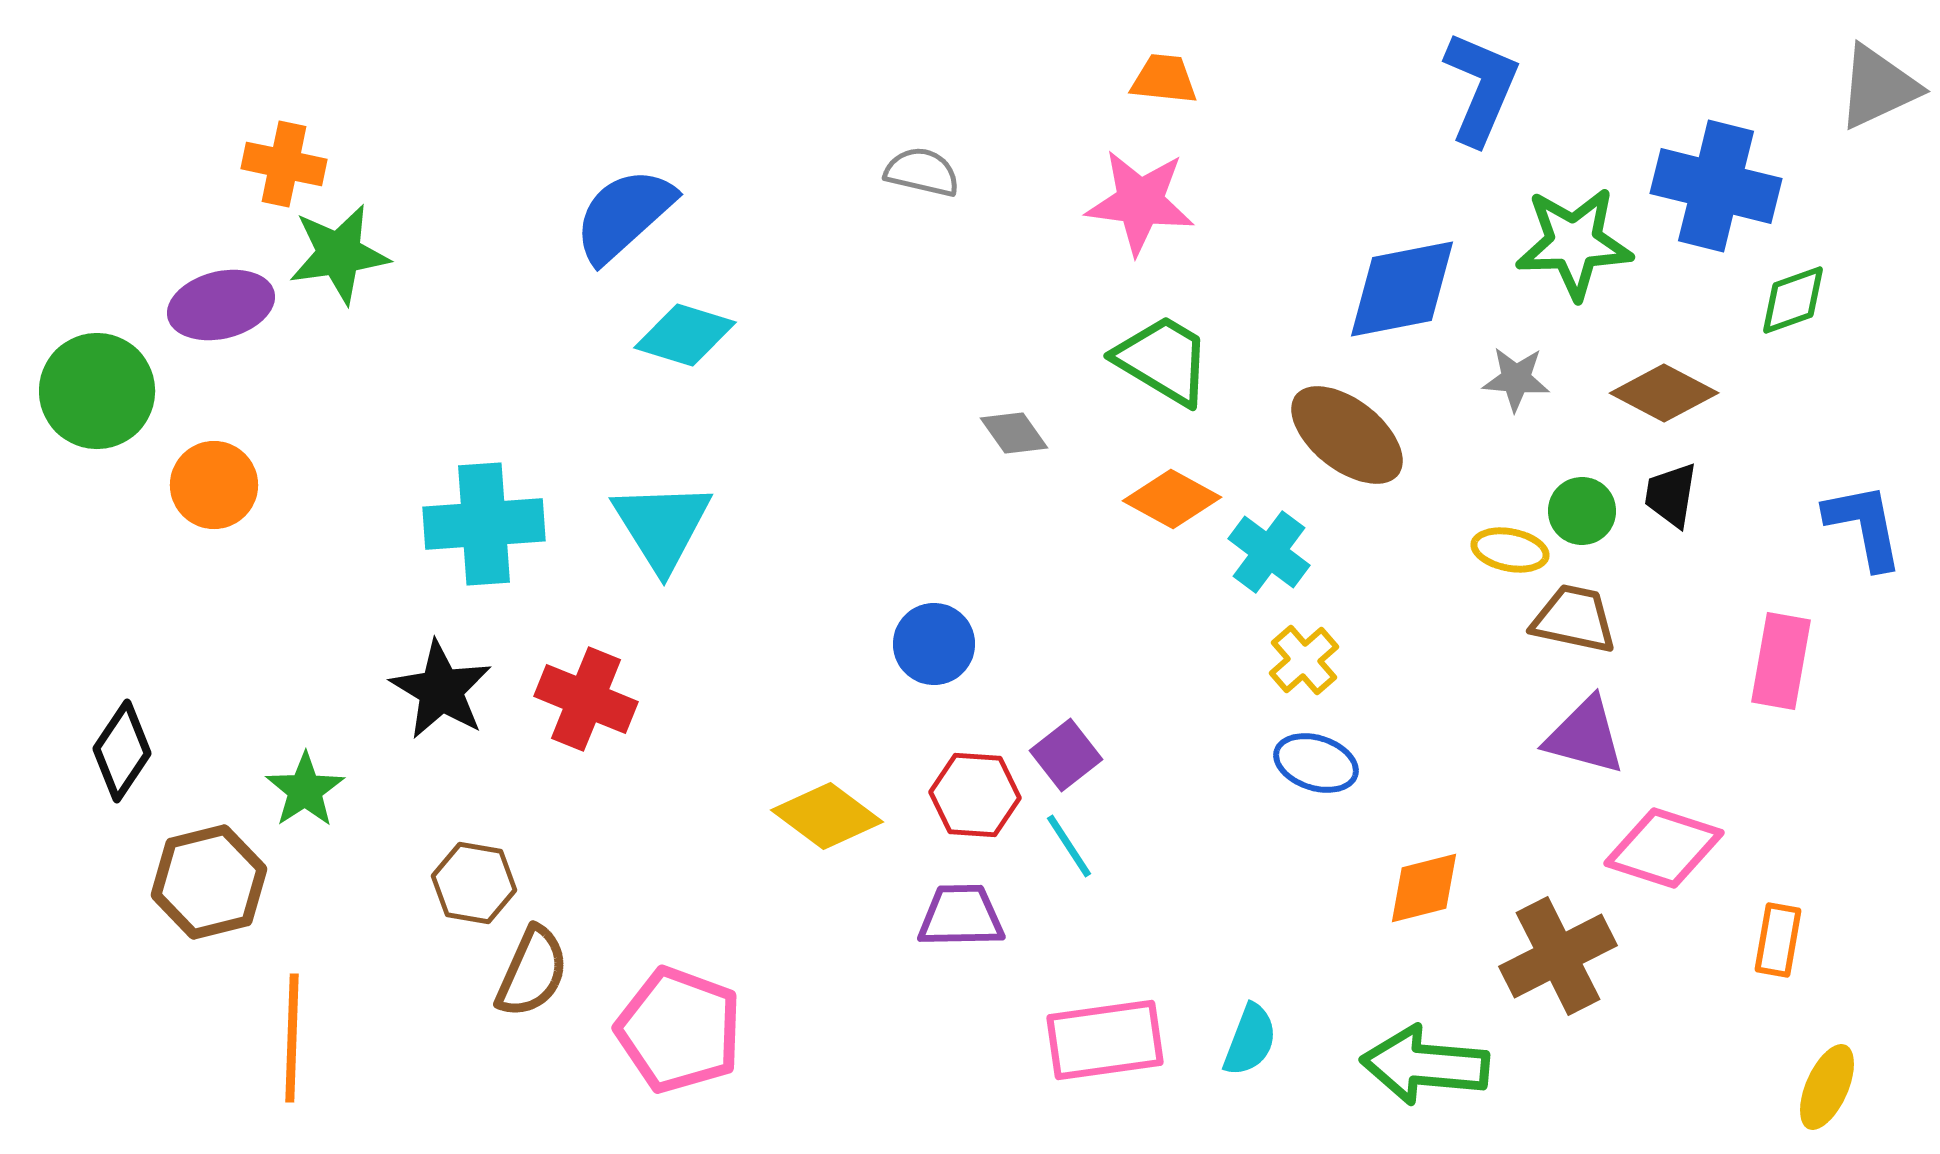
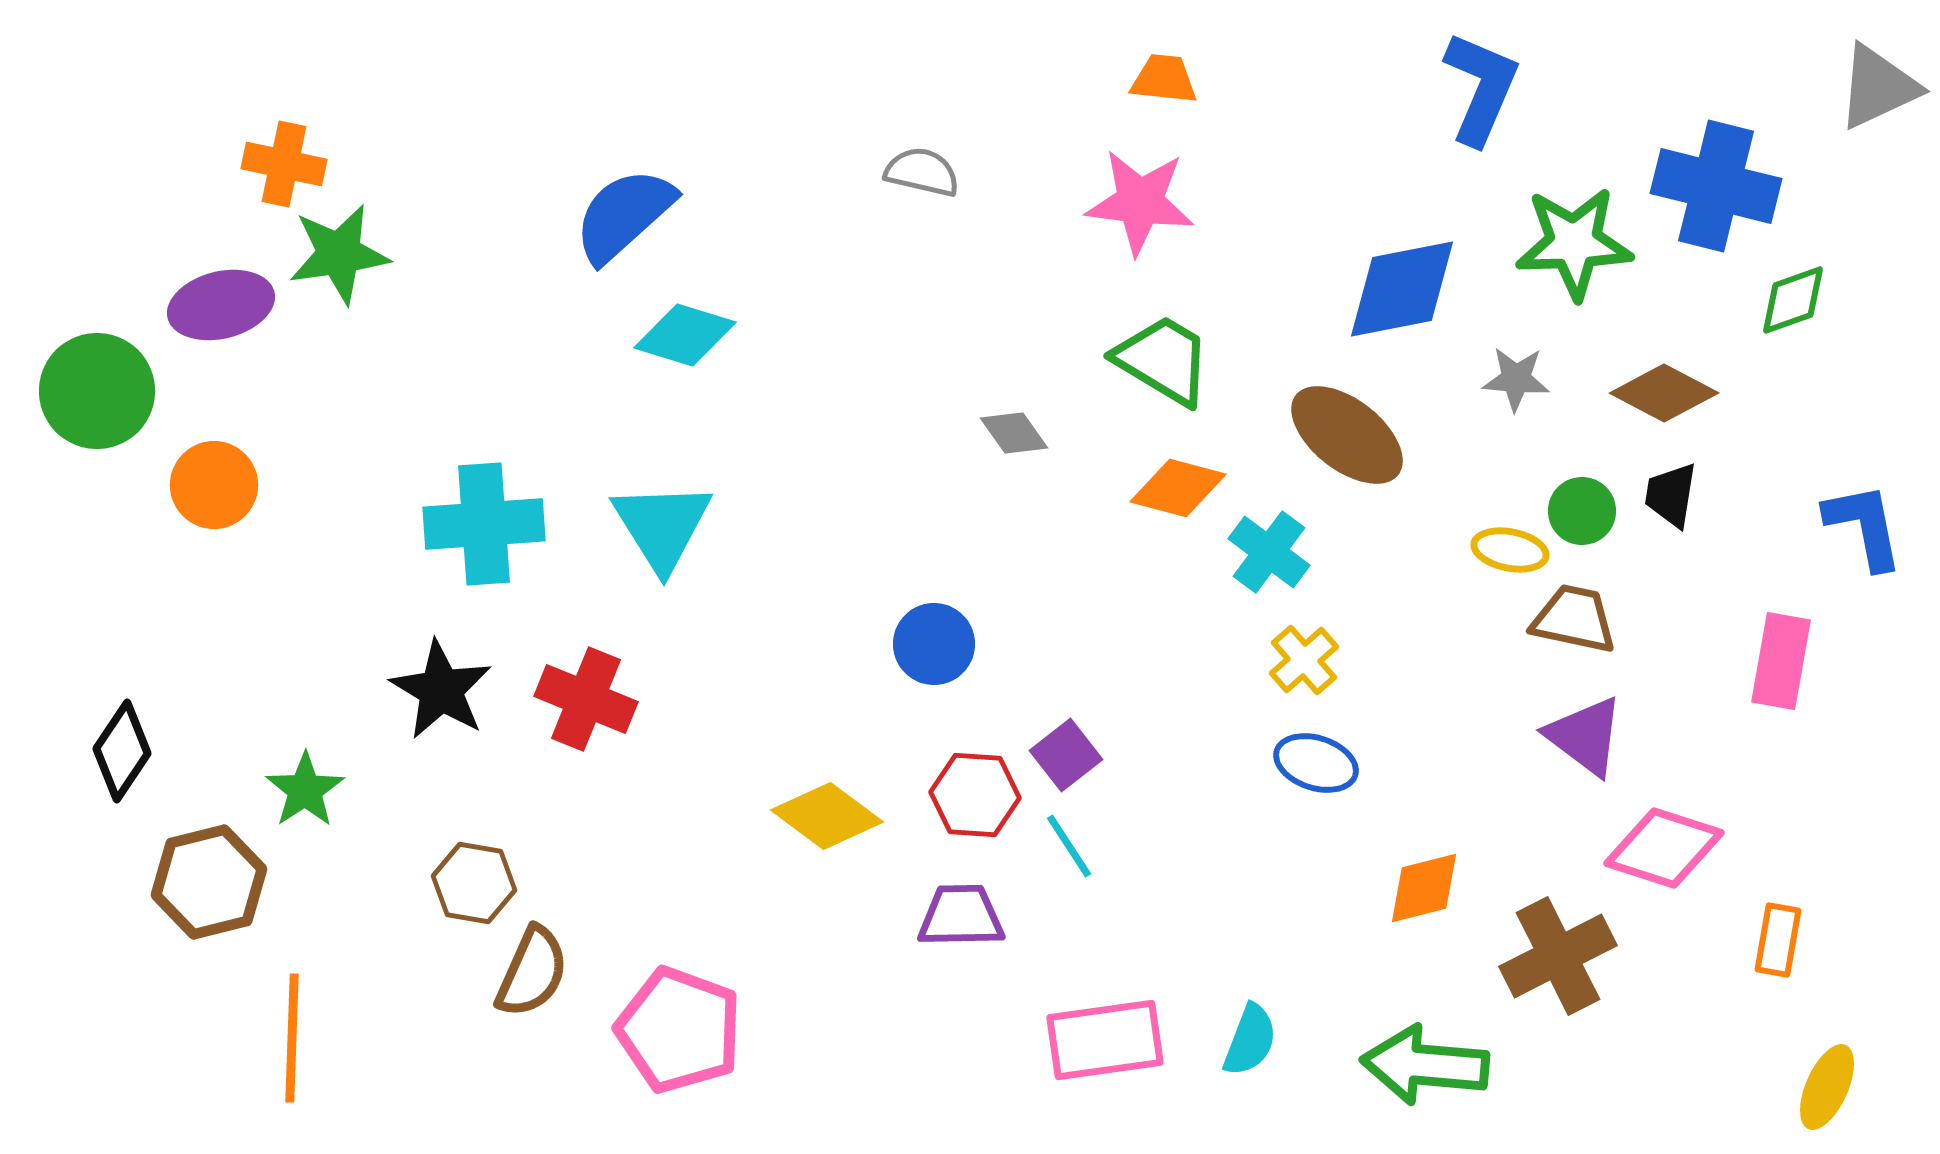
orange diamond at (1172, 499): moved 6 px right, 11 px up; rotated 14 degrees counterclockwise
purple triangle at (1585, 736): rotated 22 degrees clockwise
